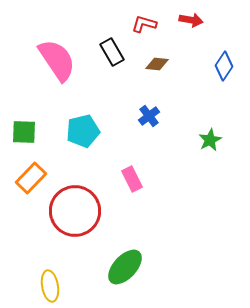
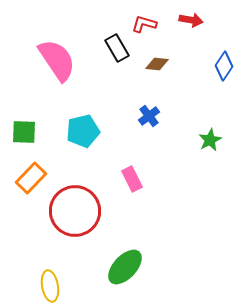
black rectangle: moved 5 px right, 4 px up
